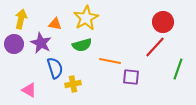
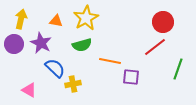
orange triangle: moved 1 px right, 3 px up
red line: rotated 10 degrees clockwise
blue semicircle: rotated 30 degrees counterclockwise
